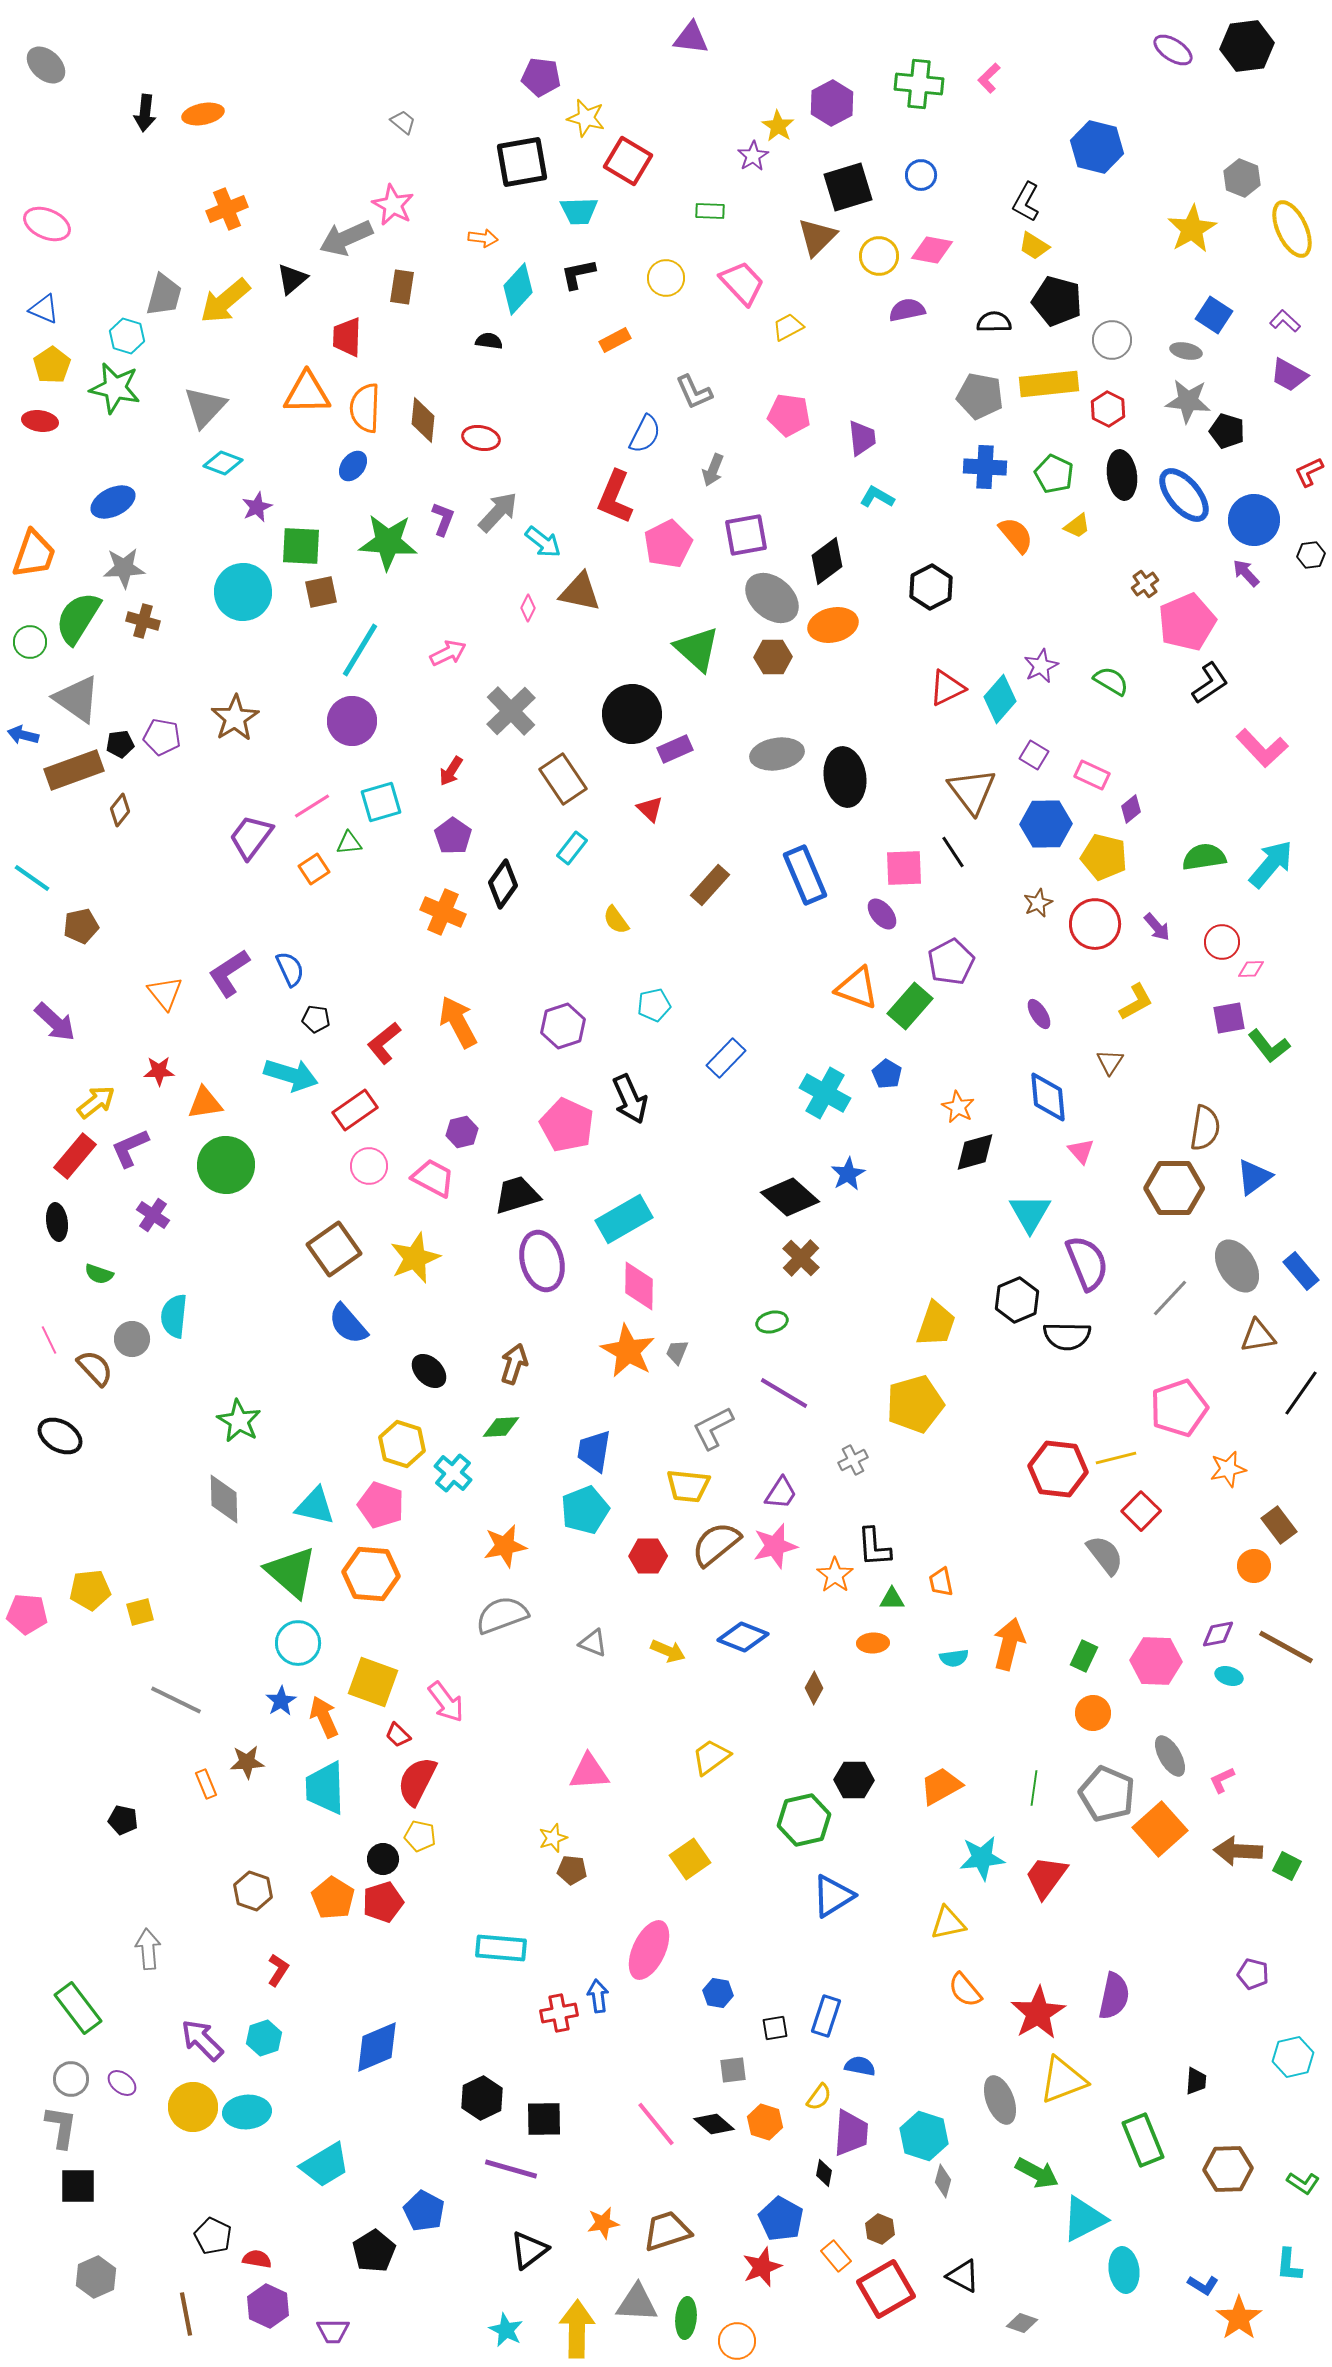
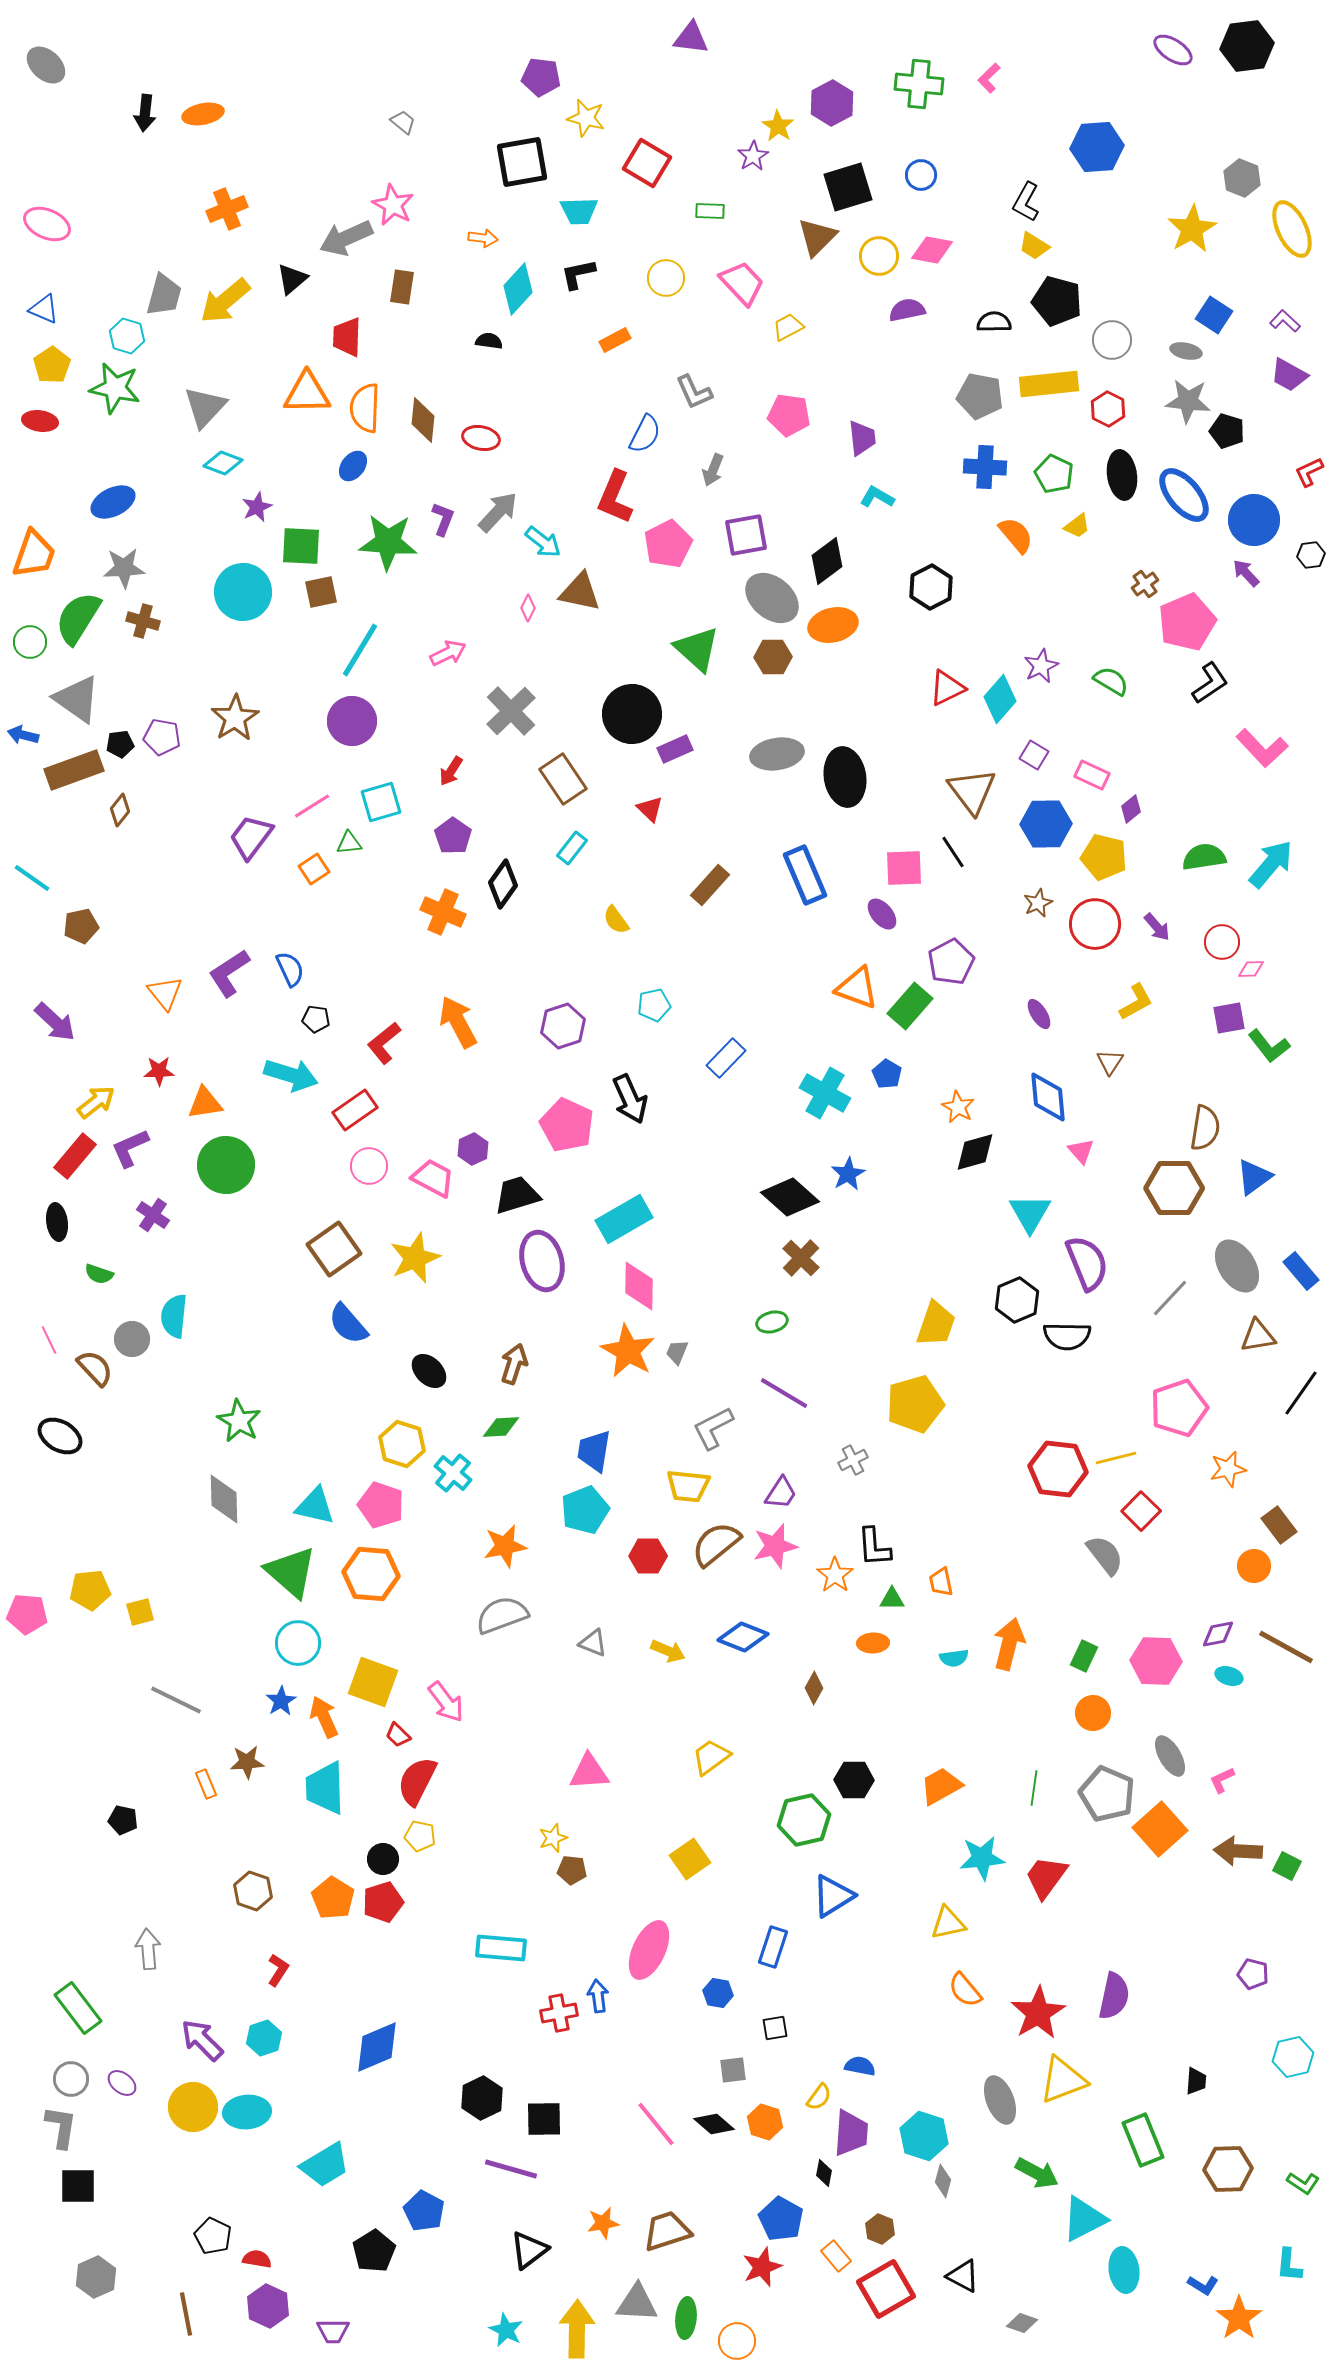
blue hexagon at (1097, 147): rotated 18 degrees counterclockwise
red square at (628, 161): moved 19 px right, 2 px down
purple hexagon at (462, 1132): moved 11 px right, 17 px down; rotated 12 degrees counterclockwise
blue rectangle at (826, 2016): moved 53 px left, 69 px up
